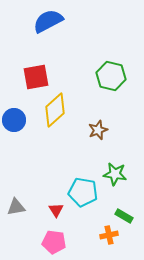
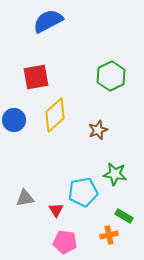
green hexagon: rotated 20 degrees clockwise
yellow diamond: moved 5 px down
cyan pentagon: rotated 20 degrees counterclockwise
gray triangle: moved 9 px right, 9 px up
pink pentagon: moved 11 px right
